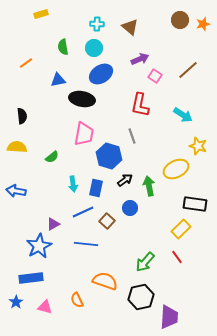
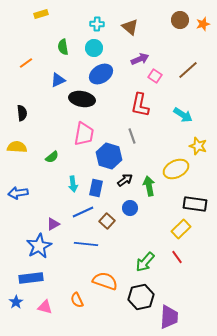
blue triangle at (58, 80): rotated 14 degrees counterclockwise
black semicircle at (22, 116): moved 3 px up
blue arrow at (16, 191): moved 2 px right, 2 px down; rotated 18 degrees counterclockwise
